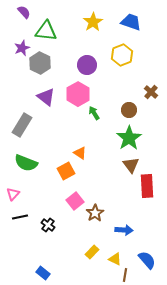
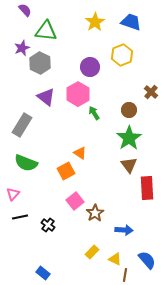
purple semicircle: moved 1 px right, 2 px up
yellow star: moved 2 px right
purple circle: moved 3 px right, 2 px down
brown triangle: moved 2 px left
red rectangle: moved 2 px down
